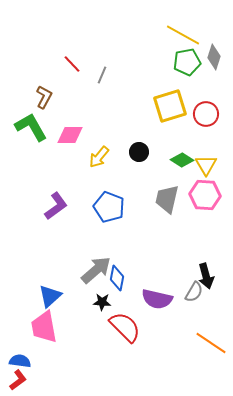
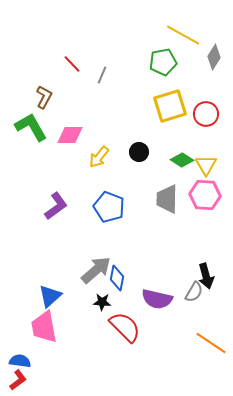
gray diamond: rotated 15 degrees clockwise
green pentagon: moved 24 px left
gray trapezoid: rotated 12 degrees counterclockwise
